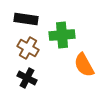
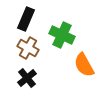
black rectangle: rotated 75 degrees counterclockwise
green cross: rotated 30 degrees clockwise
black cross: rotated 24 degrees clockwise
